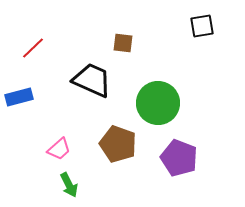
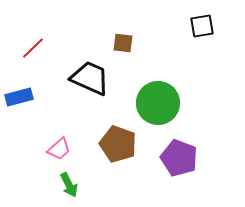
black trapezoid: moved 2 px left, 2 px up
